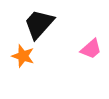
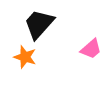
orange star: moved 2 px right, 1 px down
